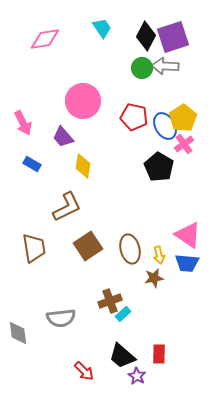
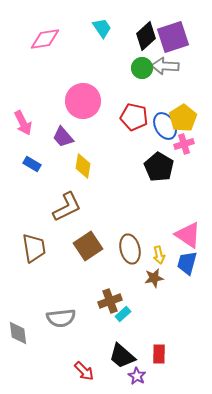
black diamond: rotated 20 degrees clockwise
pink cross: rotated 18 degrees clockwise
blue trapezoid: rotated 100 degrees clockwise
